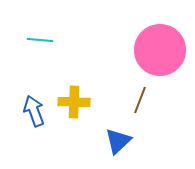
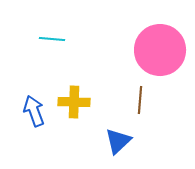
cyan line: moved 12 px right, 1 px up
brown line: rotated 16 degrees counterclockwise
